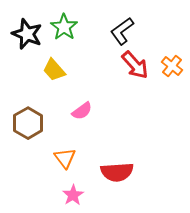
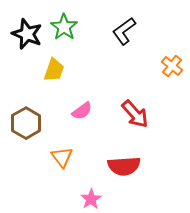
black L-shape: moved 2 px right
red arrow: moved 49 px down
yellow trapezoid: rotated 120 degrees counterclockwise
brown hexagon: moved 2 px left
orange triangle: moved 3 px left, 1 px up
red semicircle: moved 7 px right, 6 px up
pink star: moved 18 px right, 4 px down
